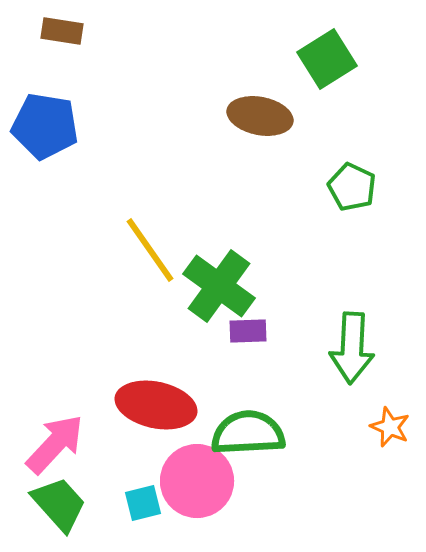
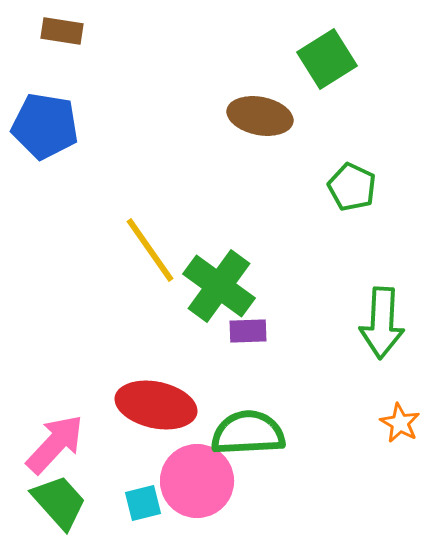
green arrow: moved 30 px right, 25 px up
orange star: moved 10 px right, 4 px up; rotated 6 degrees clockwise
green trapezoid: moved 2 px up
